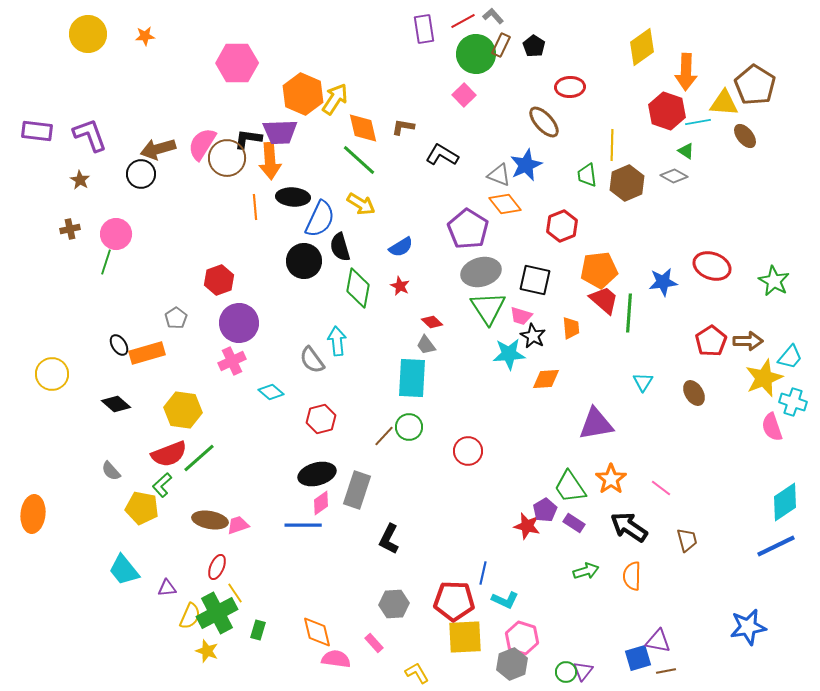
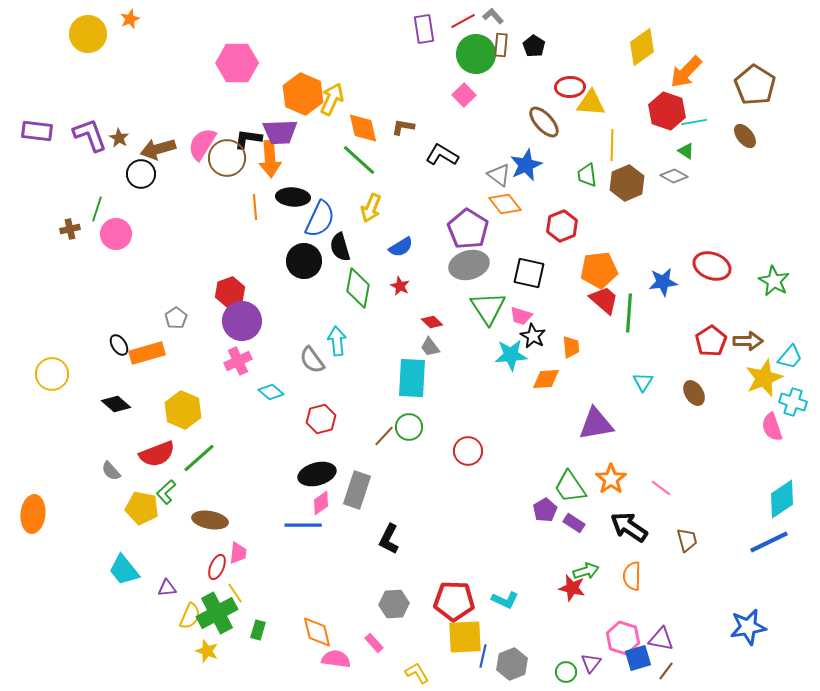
orange star at (145, 36): moved 15 px left, 17 px up; rotated 18 degrees counterclockwise
brown rectangle at (501, 45): rotated 20 degrees counterclockwise
orange arrow at (686, 72): rotated 42 degrees clockwise
yellow arrow at (335, 99): moved 3 px left; rotated 8 degrees counterclockwise
yellow triangle at (724, 103): moved 133 px left
cyan line at (698, 122): moved 4 px left
orange arrow at (270, 161): moved 2 px up
gray triangle at (499, 175): rotated 15 degrees clockwise
brown star at (80, 180): moved 39 px right, 42 px up
yellow arrow at (361, 204): moved 10 px right, 4 px down; rotated 80 degrees clockwise
green line at (106, 262): moved 9 px left, 53 px up
gray ellipse at (481, 272): moved 12 px left, 7 px up
red hexagon at (219, 280): moved 11 px right, 12 px down
black square at (535, 280): moved 6 px left, 7 px up
purple circle at (239, 323): moved 3 px right, 2 px up
orange trapezoid at (571, 328): moved 19 px down
gray trapezoid at (426, 345): moved 4 px right, 2 px down
cyan star at (509, 354): moved 2 px right, 1 px down
pink cross at (232, 361): moved 6 px right
yellow hexagon at (183, 410): rotated 15 degrees clockwise
red semicircle at (169, 454): moved 12 px left
green L-shape at (162, 485): moved 4 px right, 7 px down
cyan diamond at (785, 502): moved 3 px left, 3 px up
pink trapezoid at (238, 525): moved 28 px down; rotated 115 degrees clockwise
red star at (527, 526): moved 45 px right, 62 px down
blue line at (776, 546): moved 7 px left, 4 px up
blue line at (483, 573): moved 83 px down
pink hexagon at (522, 638): moved 101 px right
purple triangle at (658, 641): moved 3 px right, 2 px up
purple triangle at (583, 671): moved 8 px right, 8 px up
brown line at (666, 671): rotated 42 degrees counterclockwise
